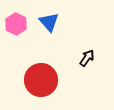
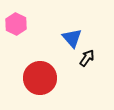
blue triangle: moved 23 px right, 16 px down
red circle: moved 1 px left, 2 px up
